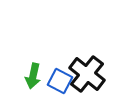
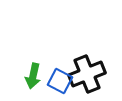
black cross: rotated 30 degrees clockwise
